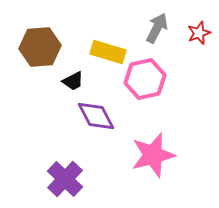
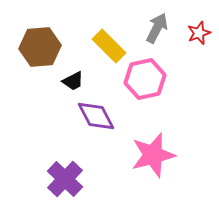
yellow rectangle: moved 1 px right, 6 px up; rotated 28 degrees clockwise
